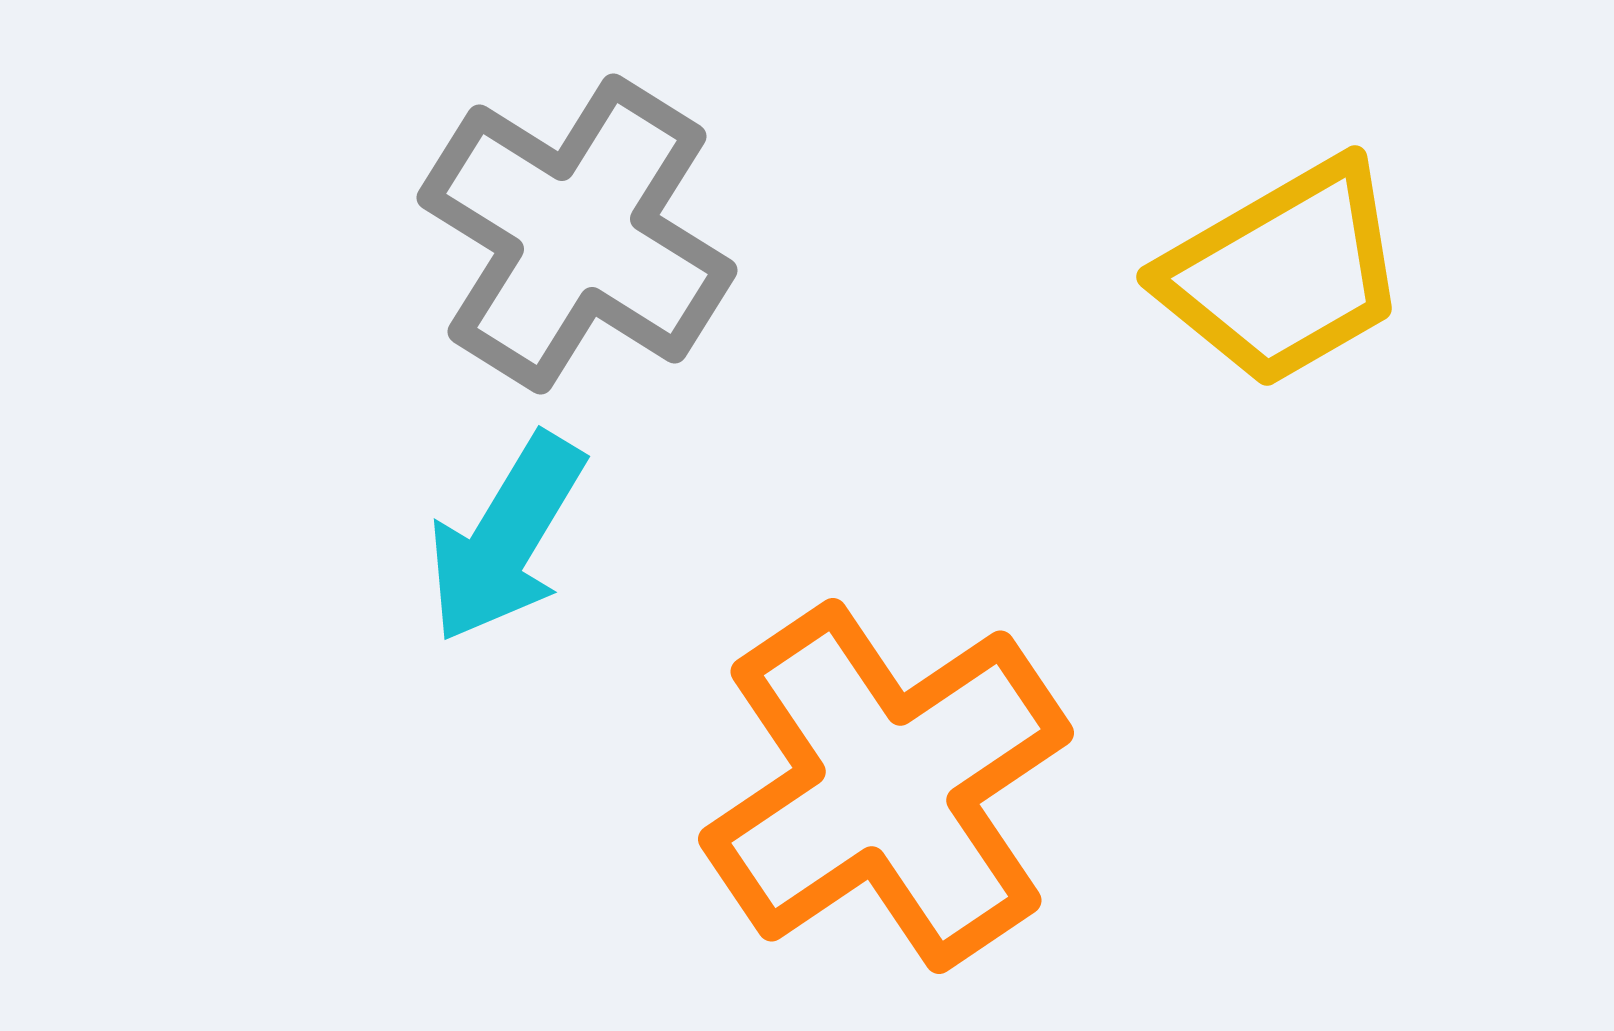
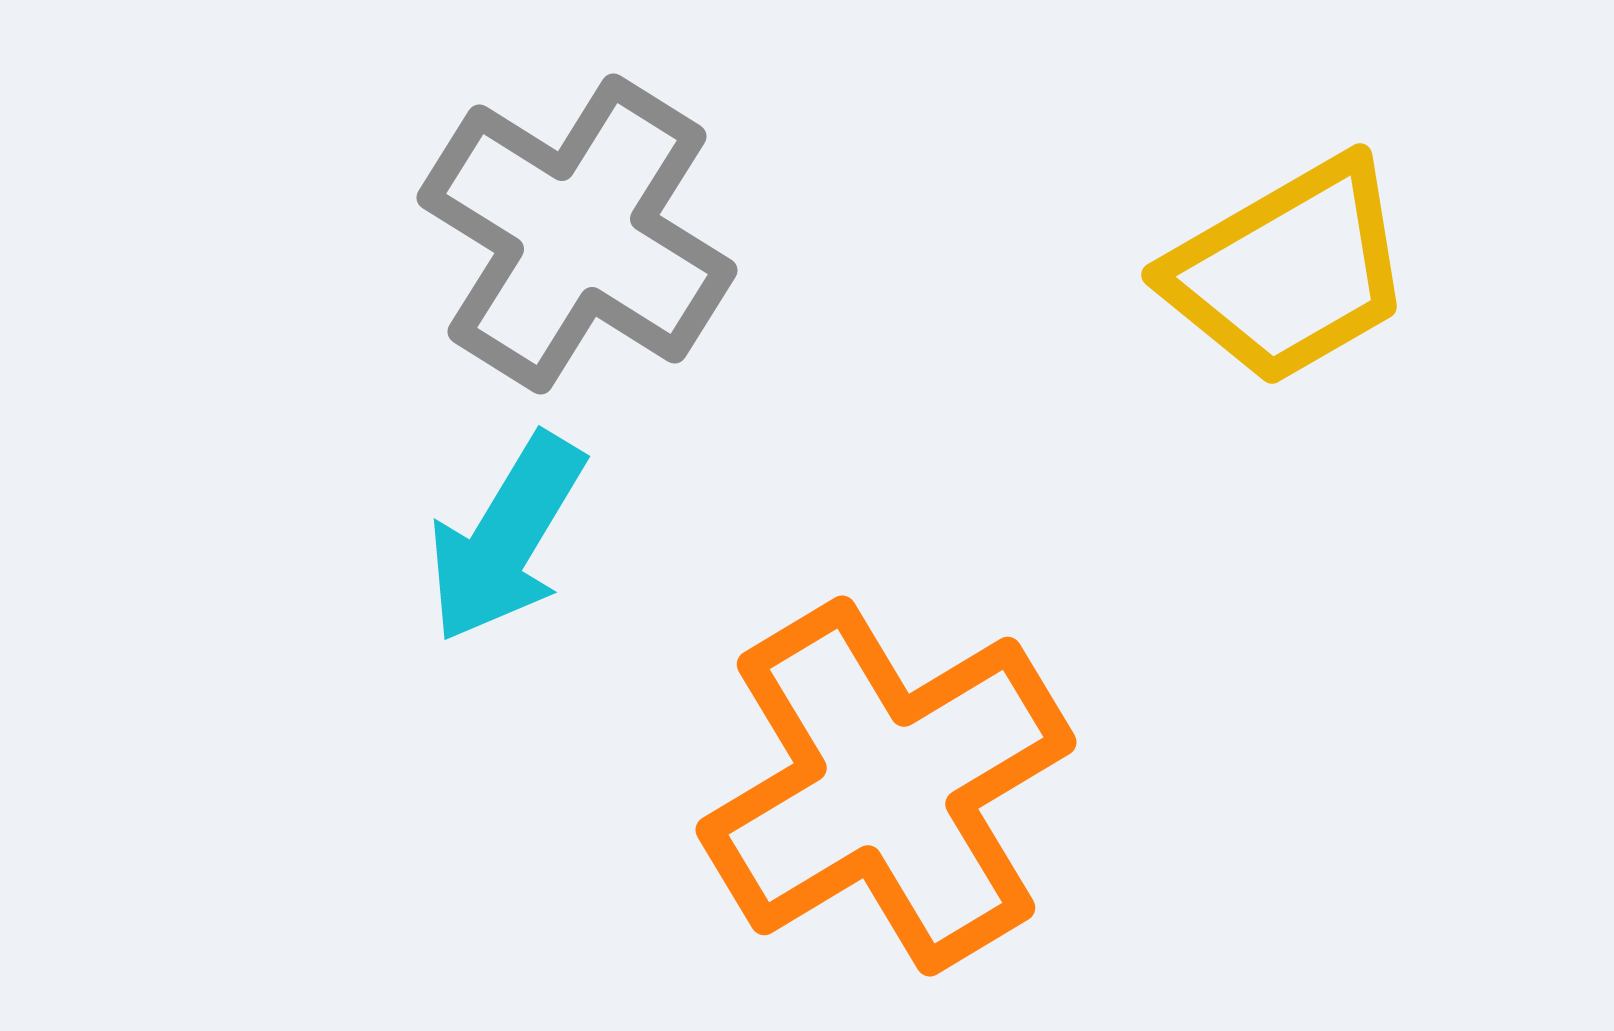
yellow trapezoid: moved 5 px right, 2 px up
orange cross: rotated 3 degrees clockwise
